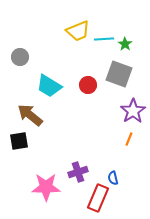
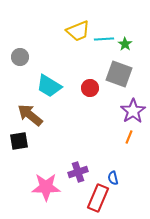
red circle: moved 2 px right, 3 px down
orange line: moved 2 px up
